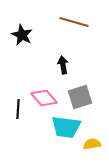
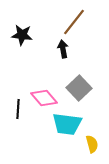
brown line: rotated 68 degrees counterclockwise
black star: rotated 20 degrees counterclockwise
black arrow: moved 16 px up
gray square: moved 1 px left, 9 px up; rotated 25 degrees counterclockwise
cyan trapezoid: moved 1 px right, 3 px up
yellow semicircle: rotated 84 degrees clockwise
